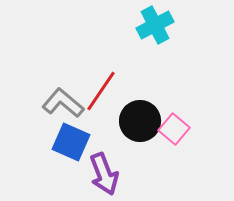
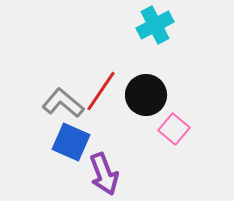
black circle: moved 6 px right, 26 px up
